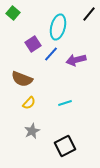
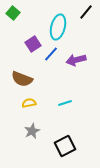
black line: moved 3 px left, 2 px up
yellow semicircle: rotated 144 degrees counterclockwise
